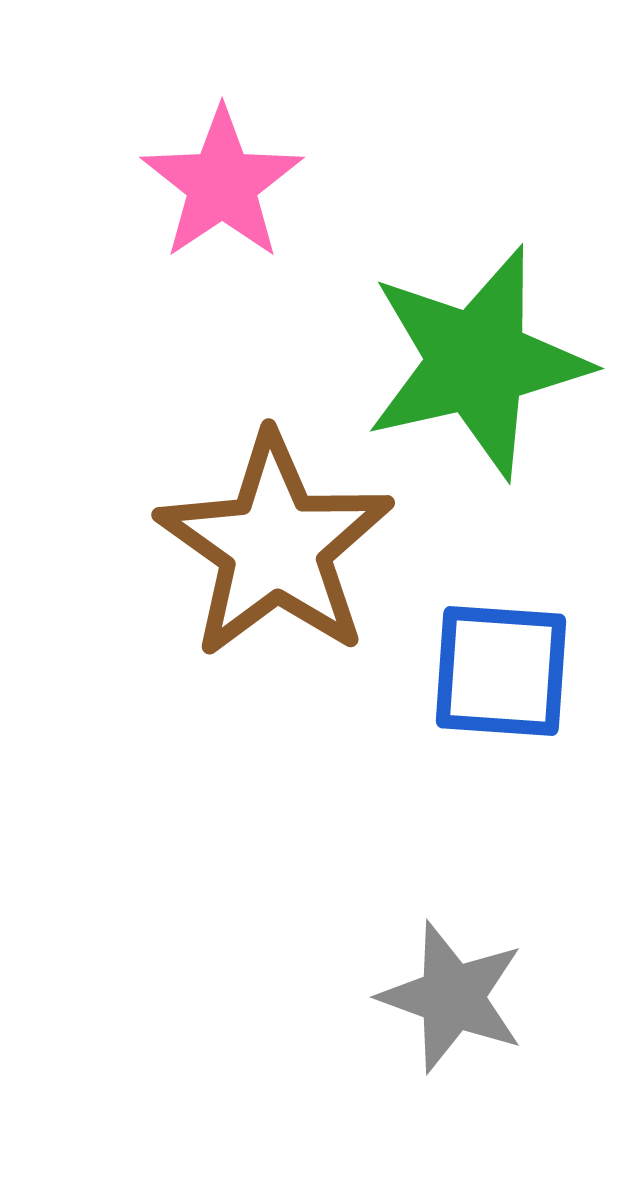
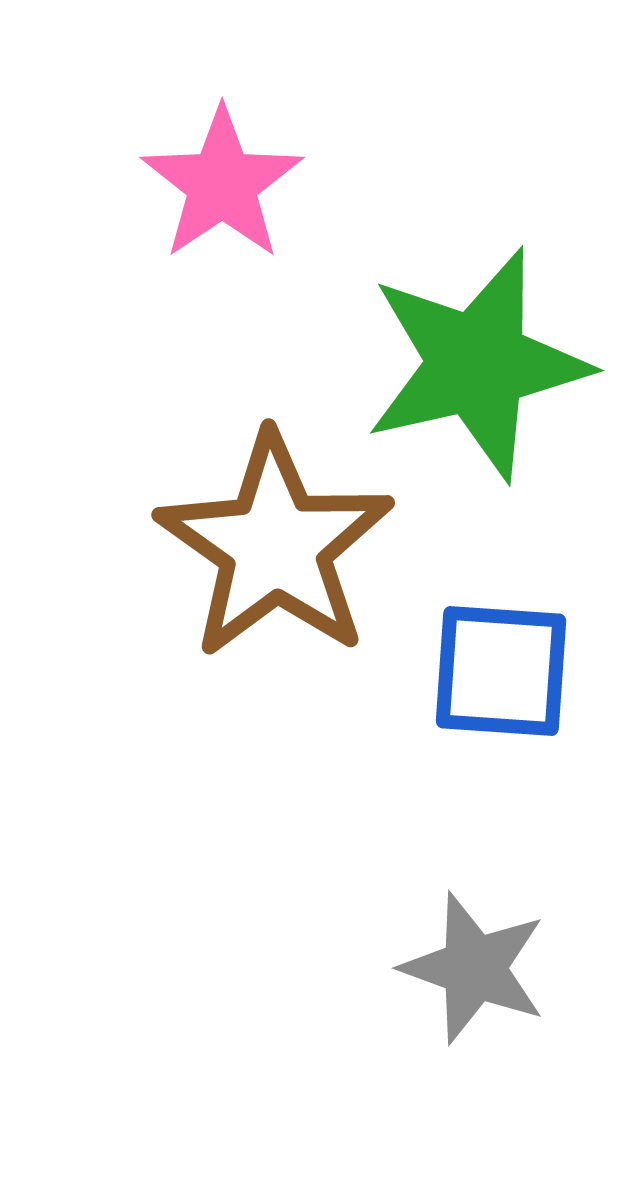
green star: moved 2 px down
gray star: moved 22 px right, 29 px up
